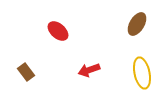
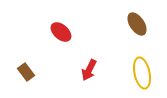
brown ellipse: rotated 65 degrees counterclockwise
red ellipse: moved 3 px right, 1 px down
red arrow: rotated 45 degrees counterclockwise
